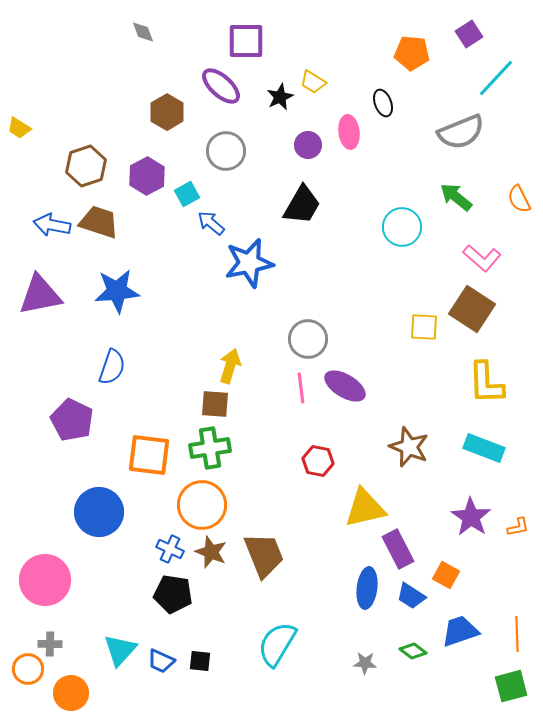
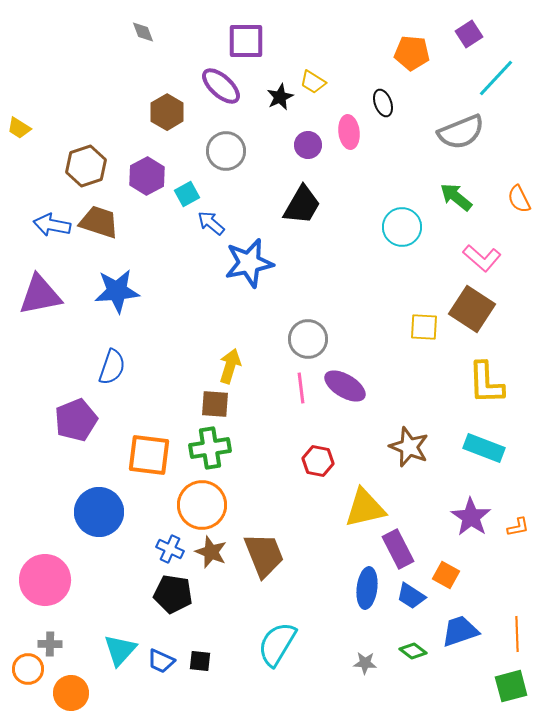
purple pentagon at (72, 420): moved 4 px right; rotated 24 degrees clockwise
